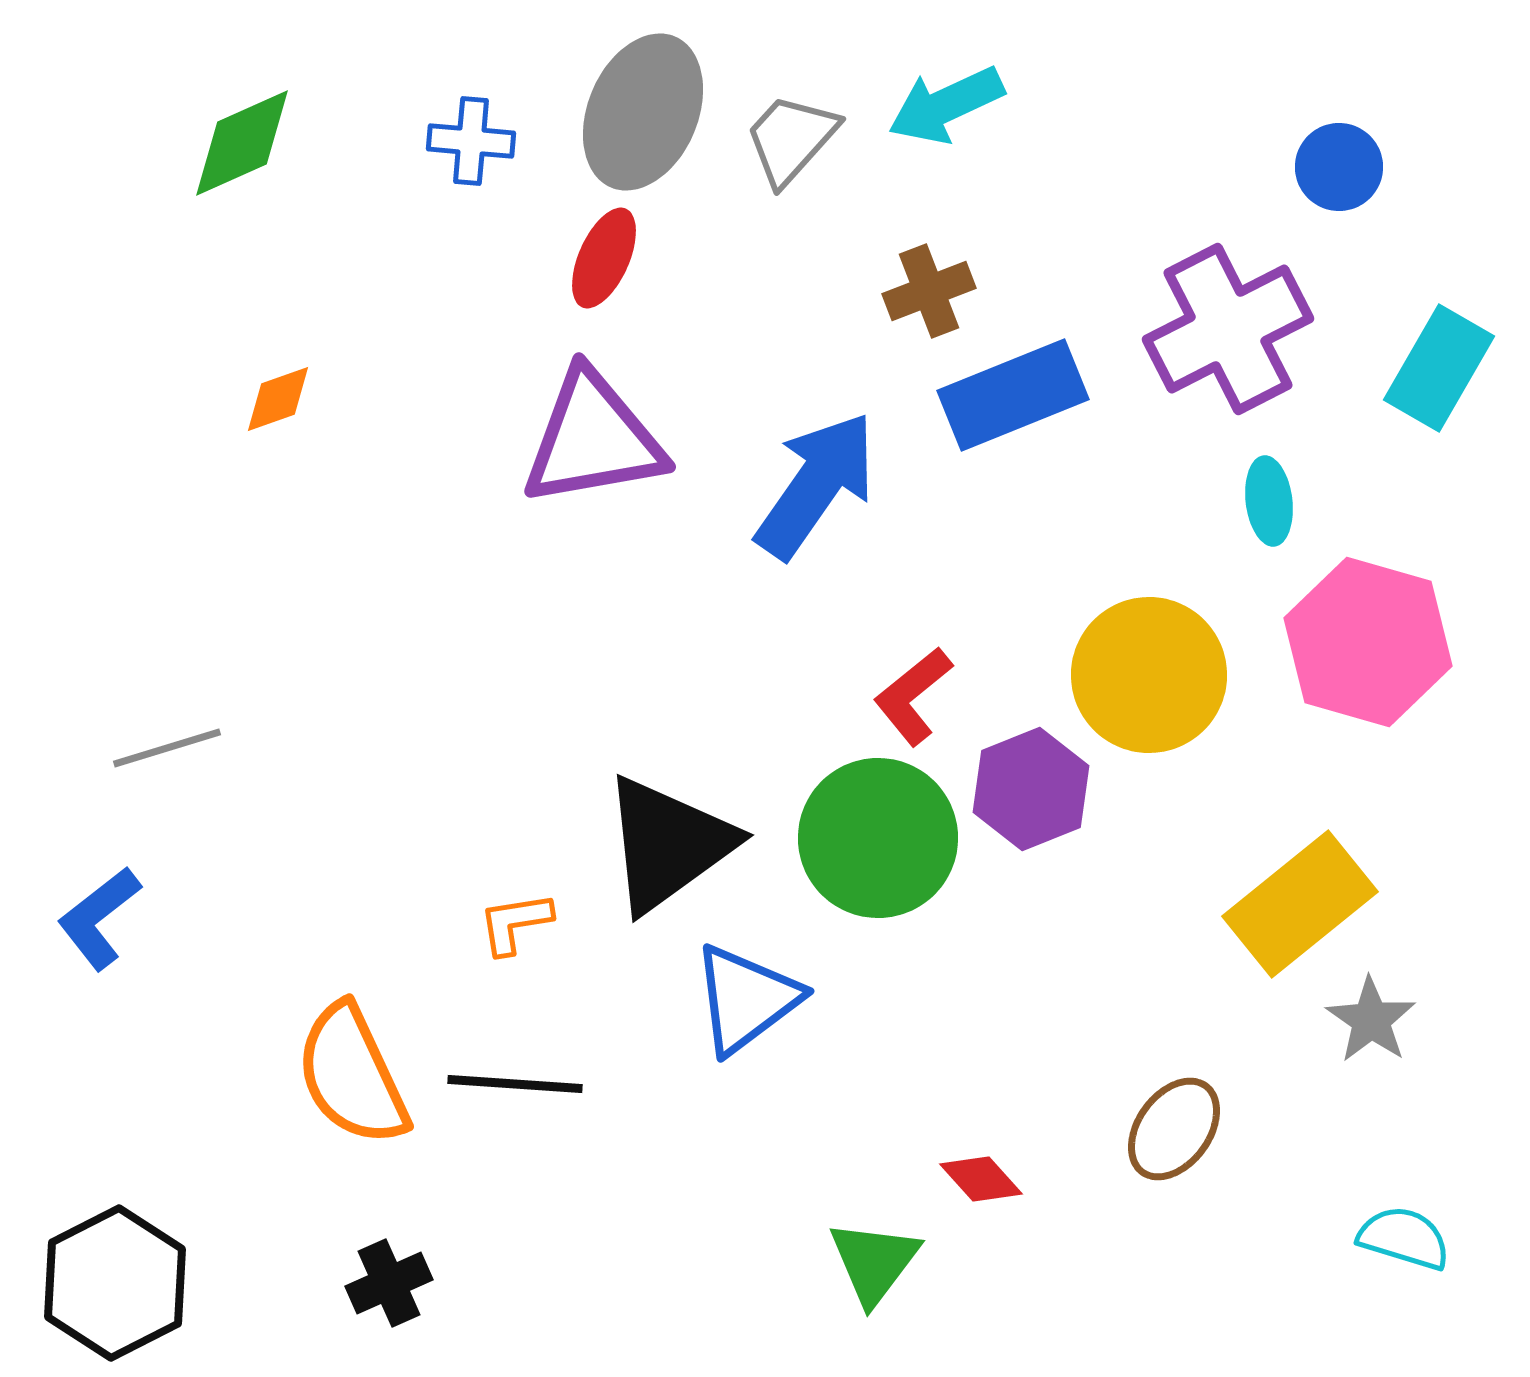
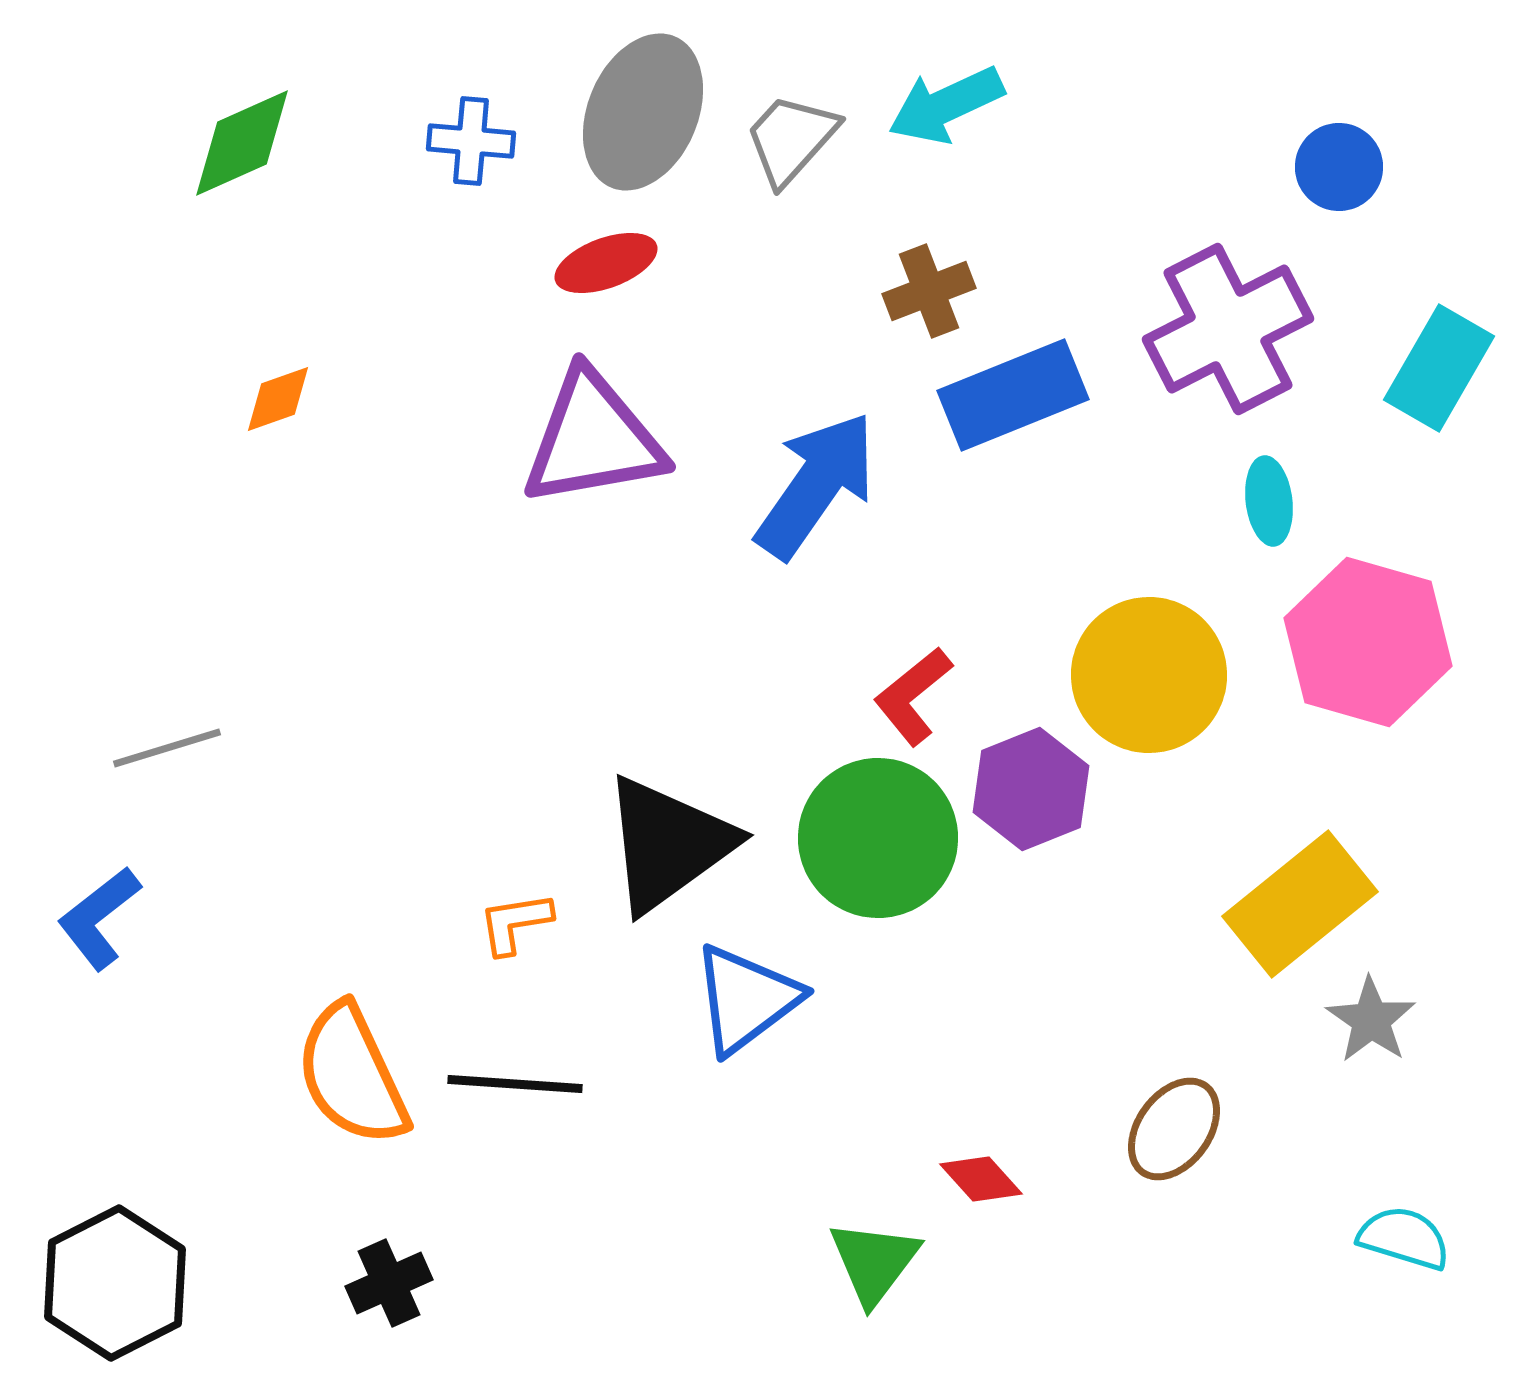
red ellipse: moved 2 px right, 5 px down; rotated 46 degrees clockwise
